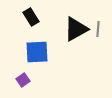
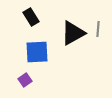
black triangle: moved 3 px left, 4 px down
purple square: moved 2 px right
